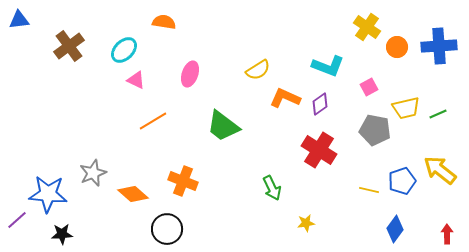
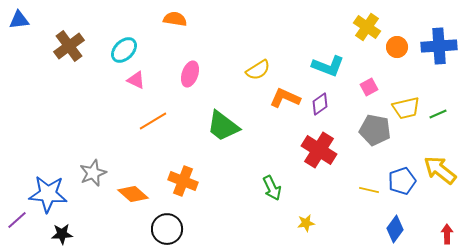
orange semicircle: moved 11 px right, 3 px up
